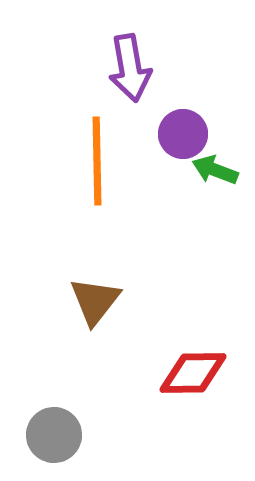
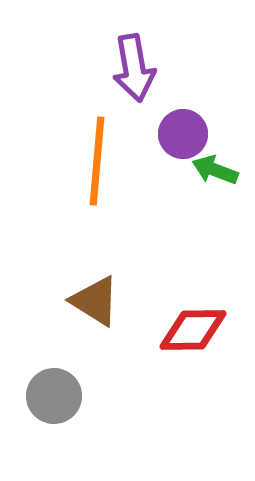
purple arrow: moved 4 px right
orange line: rotated 6 degrees clockwise
brown triangle: rotated 36 degrees counterclockwise
red diamond: moved 43 px up
gray circle: moved 39 px up
